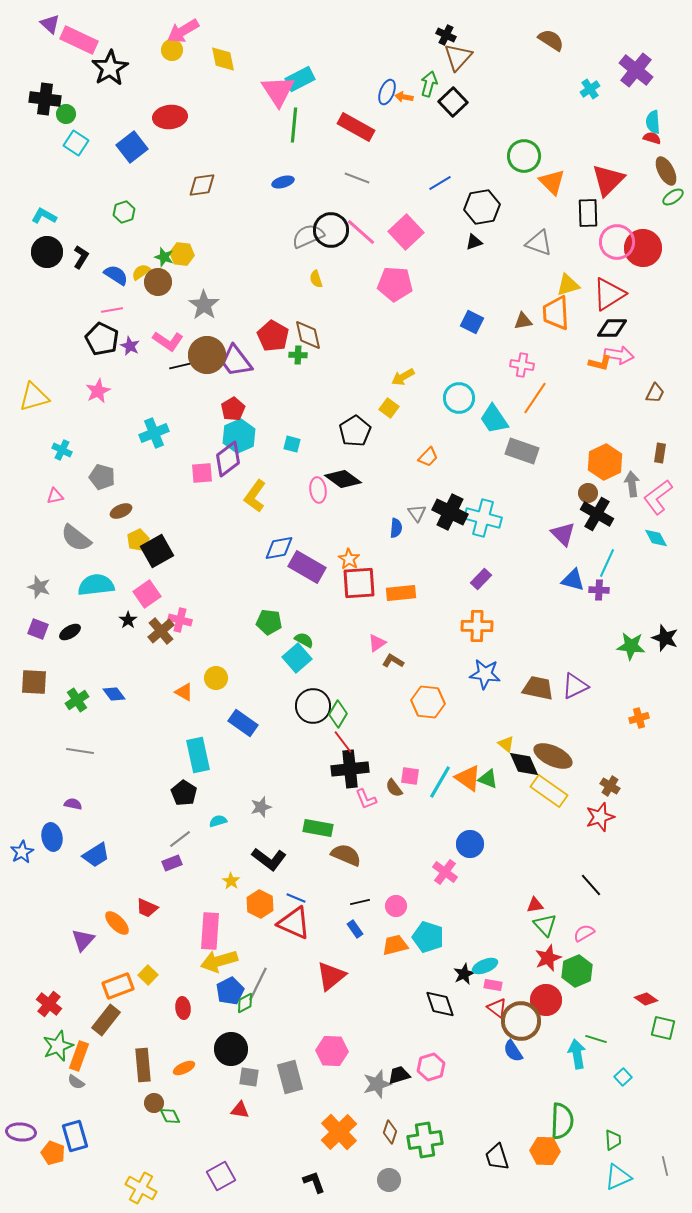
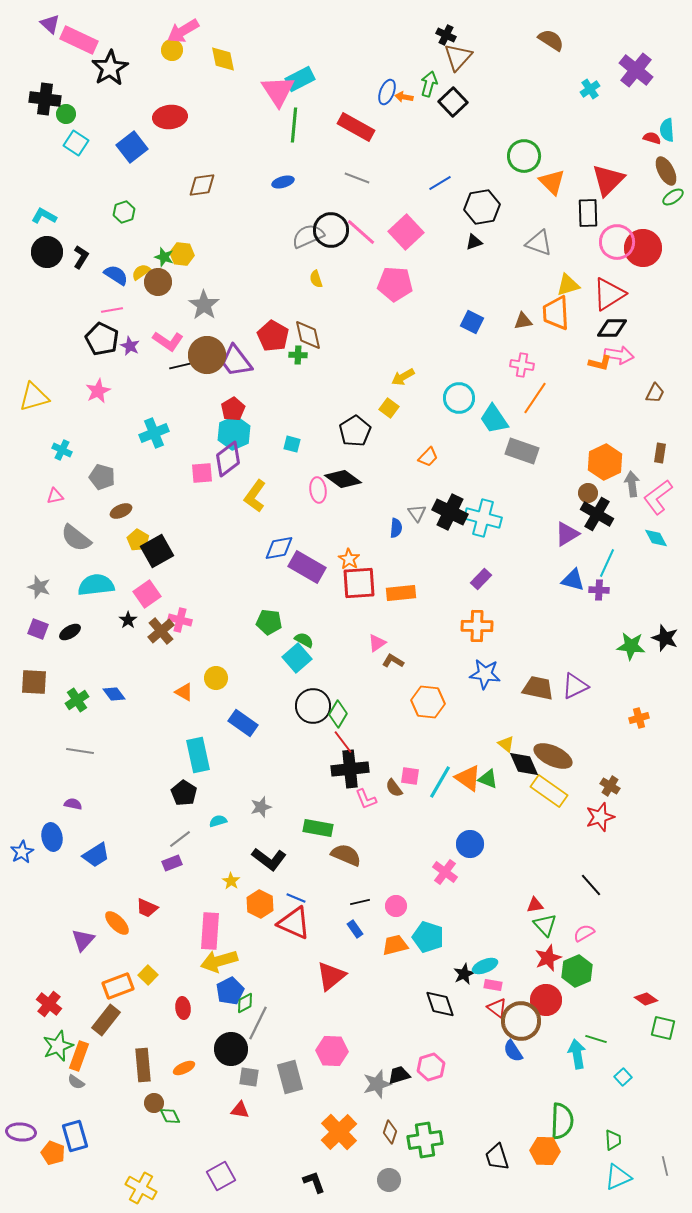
cyan semicircle at (653, 122): moved 14 px right, 8 px down
cyan hexagon at (239, 436): moved 5 px left, 3 px up
purple triangle at (563, 534): moved 4 px right; rotated 44 degrees clockwise
yellow pentagon at (138, 540): rotated 15 degrees counterclockwise
gray line at (258, 984): moved 39 px down
